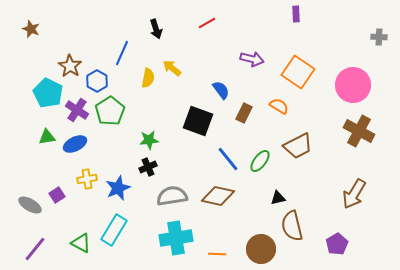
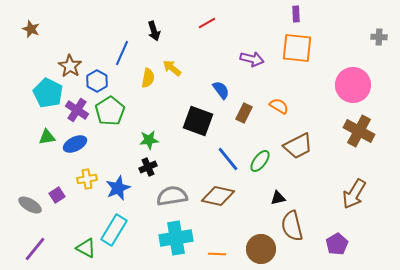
black arrow at (156, 29): moved 2 px left, 2 px down
orange square at (298, 72): moved 1 px left, 24 px up; rotated 28 degrees counterclockwise
green triangle at (81, 243): moved 5 px right, 5 px down
